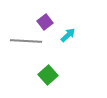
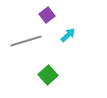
purple square: moved 2 px right, 7 px up
gray line: rotated 20 degrees counterclockwise
